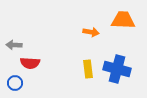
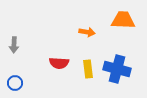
orange arrow: moved 4 px left
gray arrow: rotated 91 degrees counterclockwise
red semicircle: moved 29 px right
